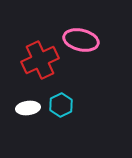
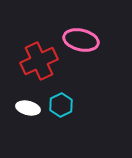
red cross: moved 1 px left, 1 px down
white ellipse: rotated 20 degrees clockwise
